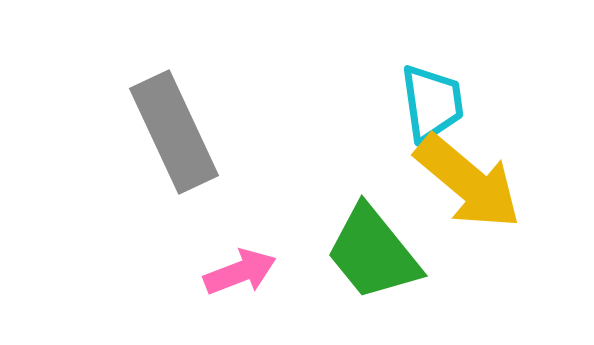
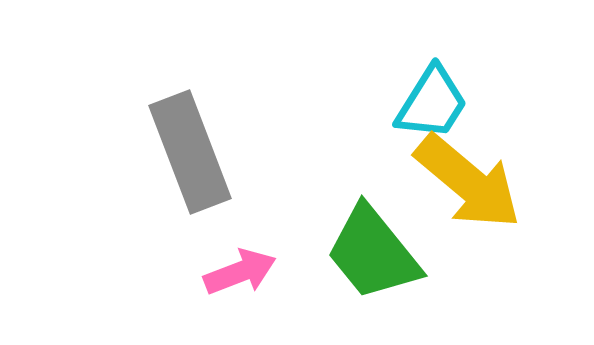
cyan trapezoid: rotated 40 degrees clockwise
gray rectangle: moved 16 px right, 20 px down; rotated 4 degrees clockwise
